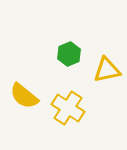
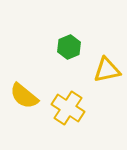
green hexagon: moved 7 px up
